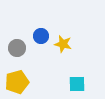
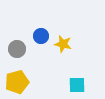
gray circle: moved 1 px down
cyan square: moved 1 px down
